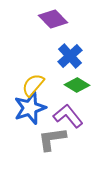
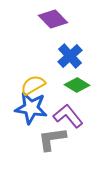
yellow semicircle: rotated 20 degrees clockwise
blue star: moved 1 px right; rotated 28 degrees clockwise
